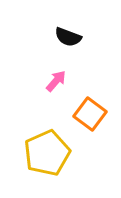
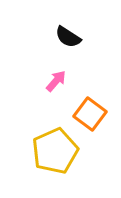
black semicircle: rotated 12 degrees clockwise
yellow pentagon: moved 8 px right, 2 px up
